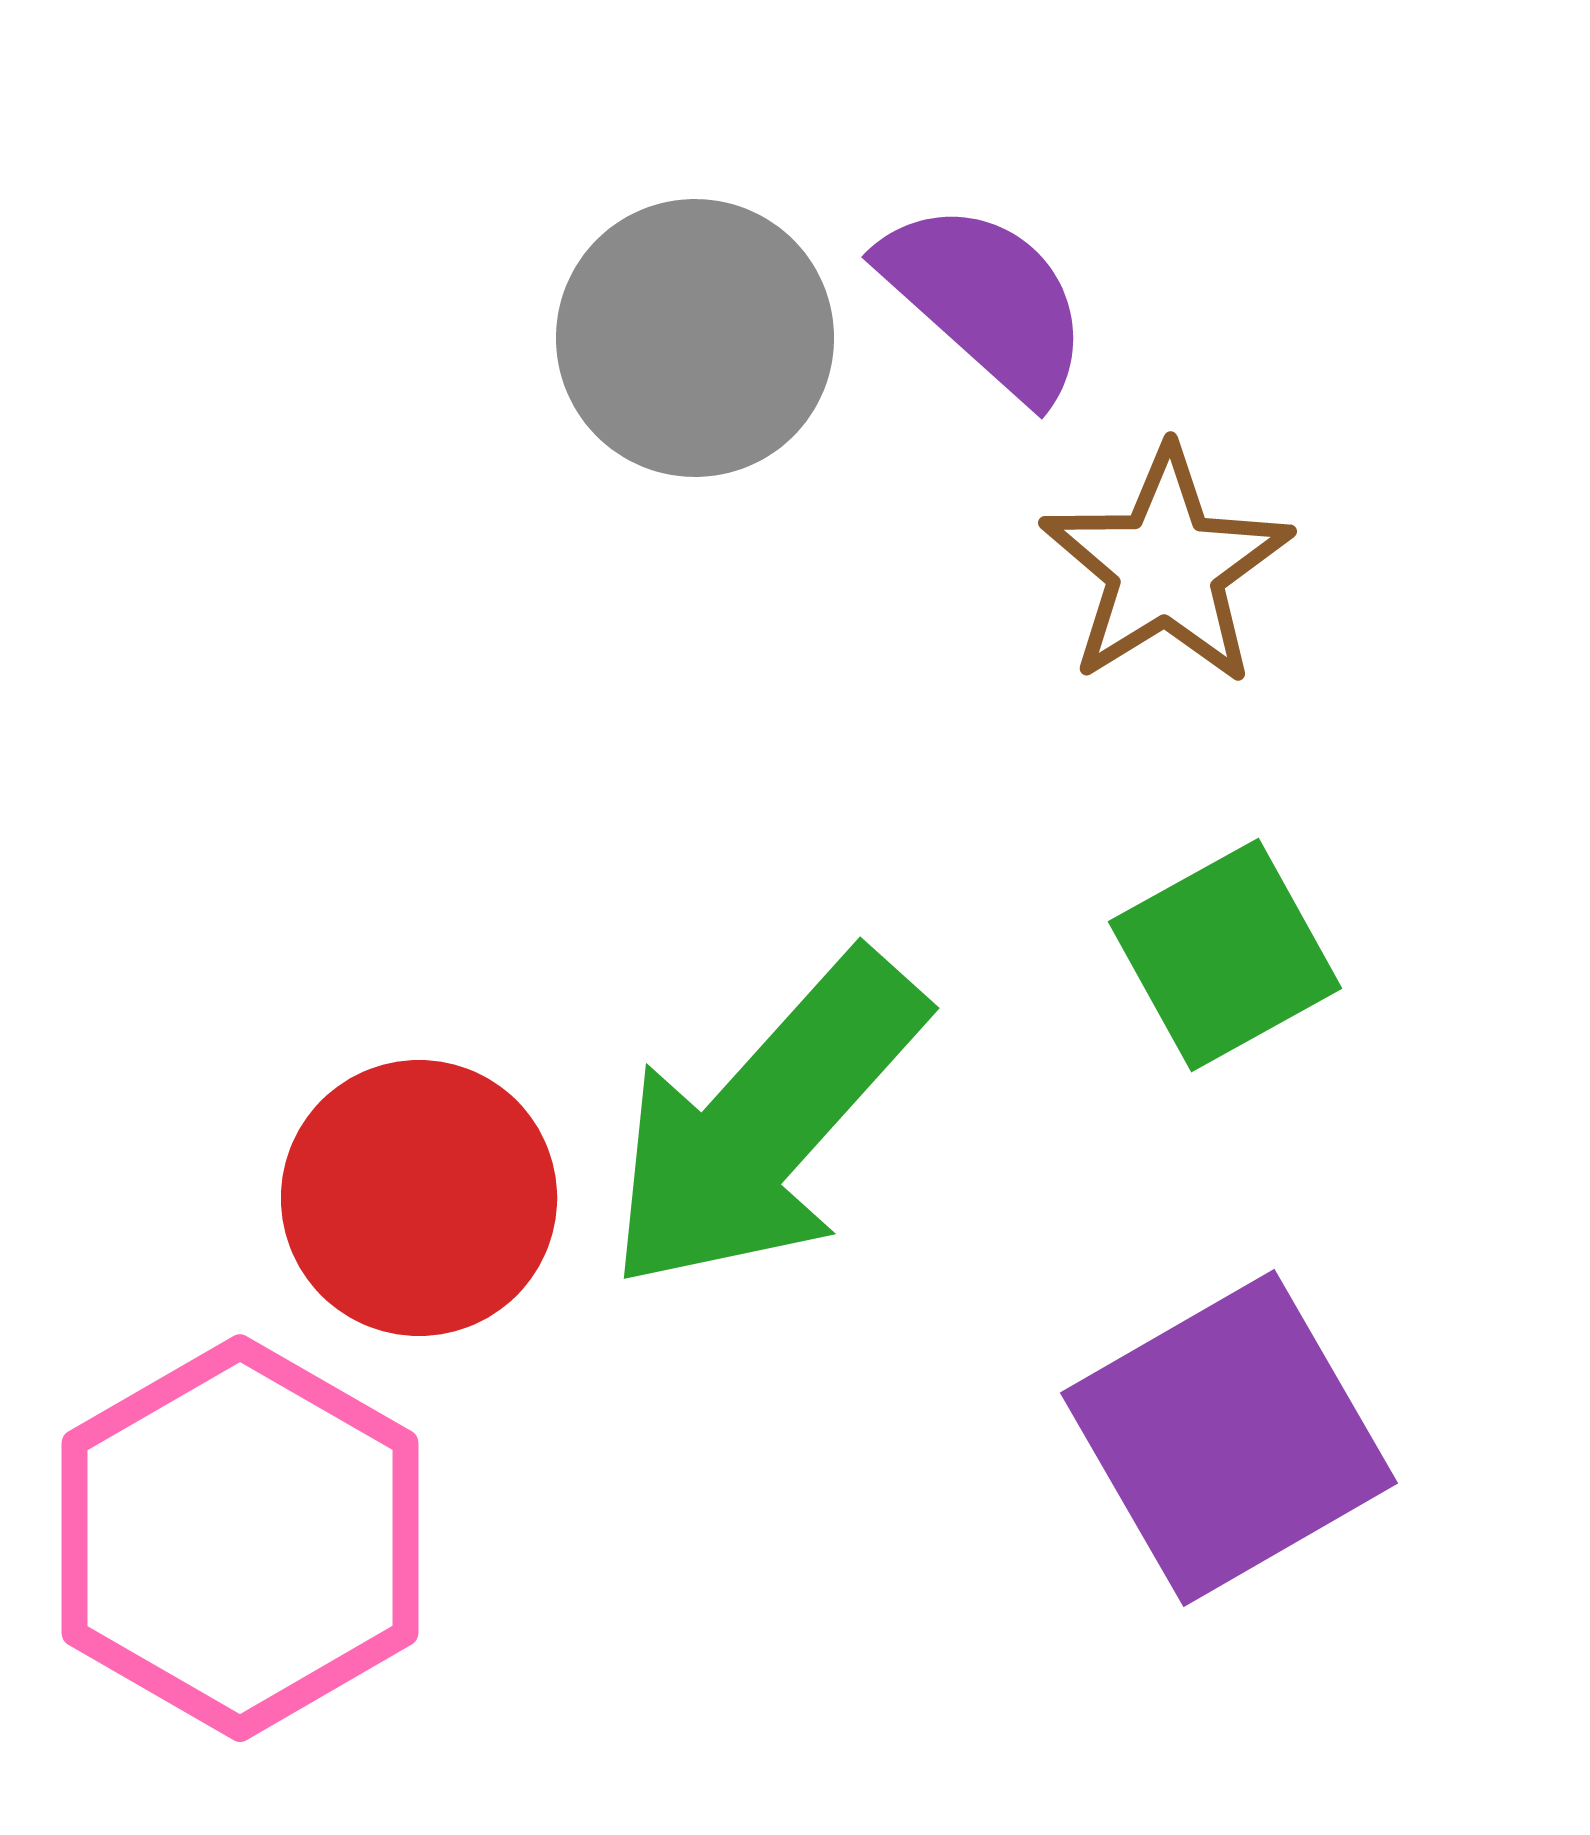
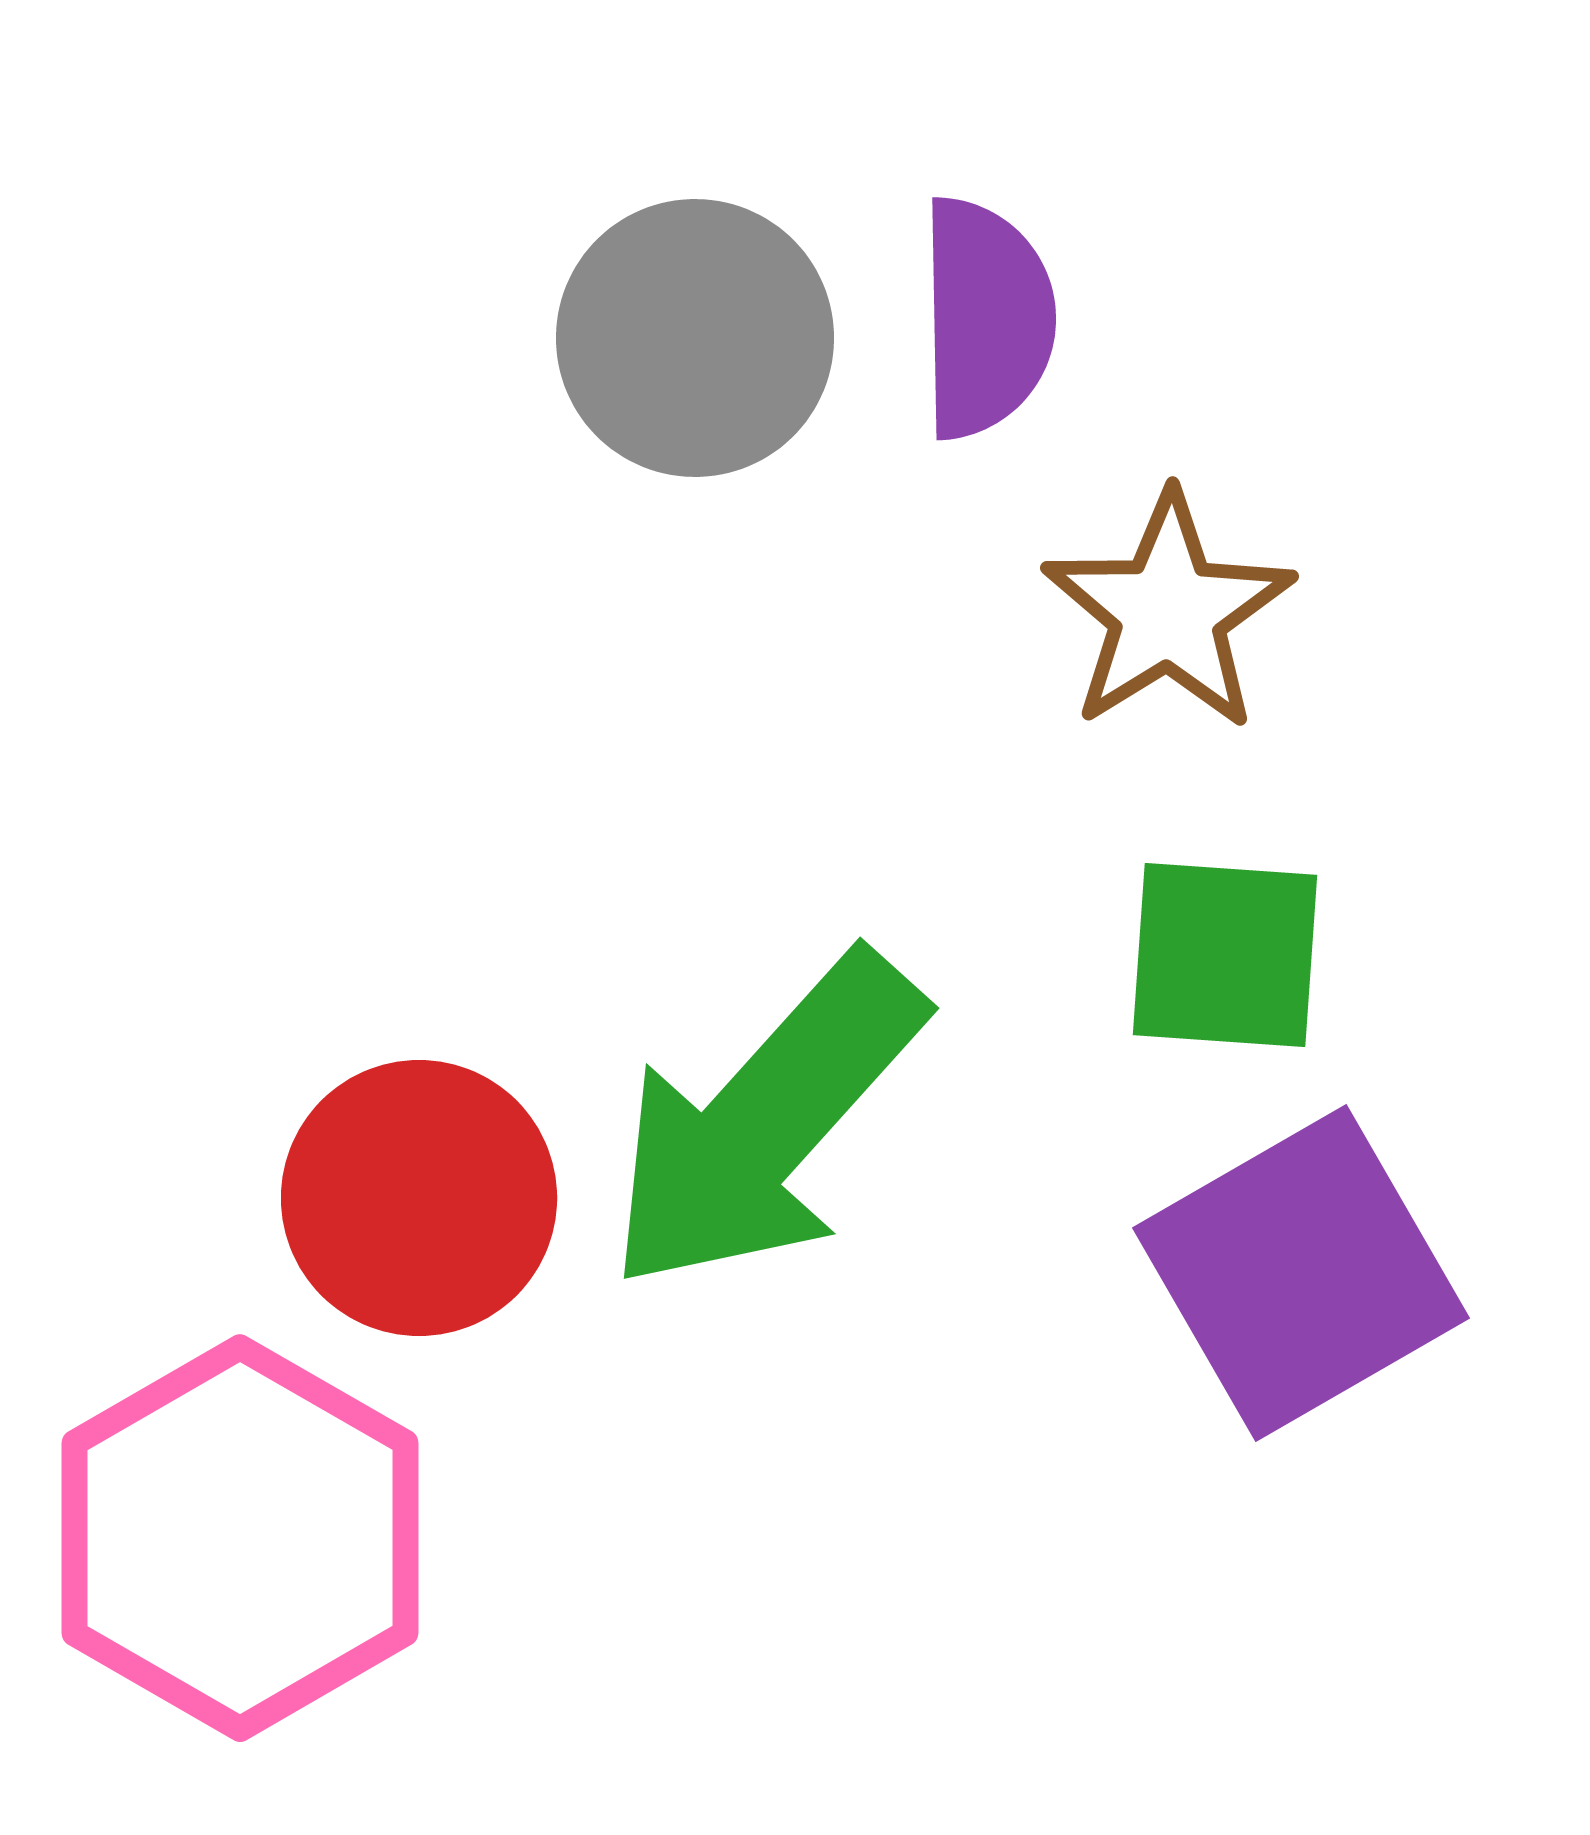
purple semicircle: moved 18 px down; rotated 47 degrees clockwise
brown star: moved 2 px right, 45 px down
green square: rotated 33 degrees clockwise
purple square: moved 72 px right, 165 px up
